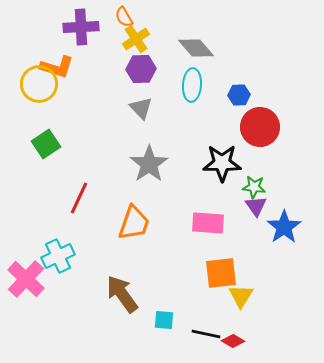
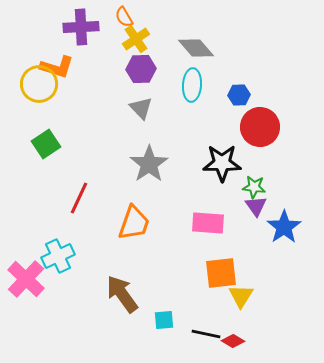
cyan square: rotated 10 degrees counterclockwise
